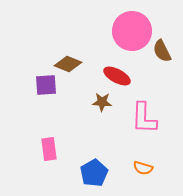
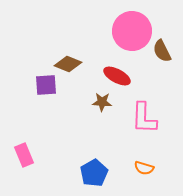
pink rectangle: moved 25 px left, 6 px down; rotated 15 degrees counterclockwise
orange semicircle: moved 1 px right
